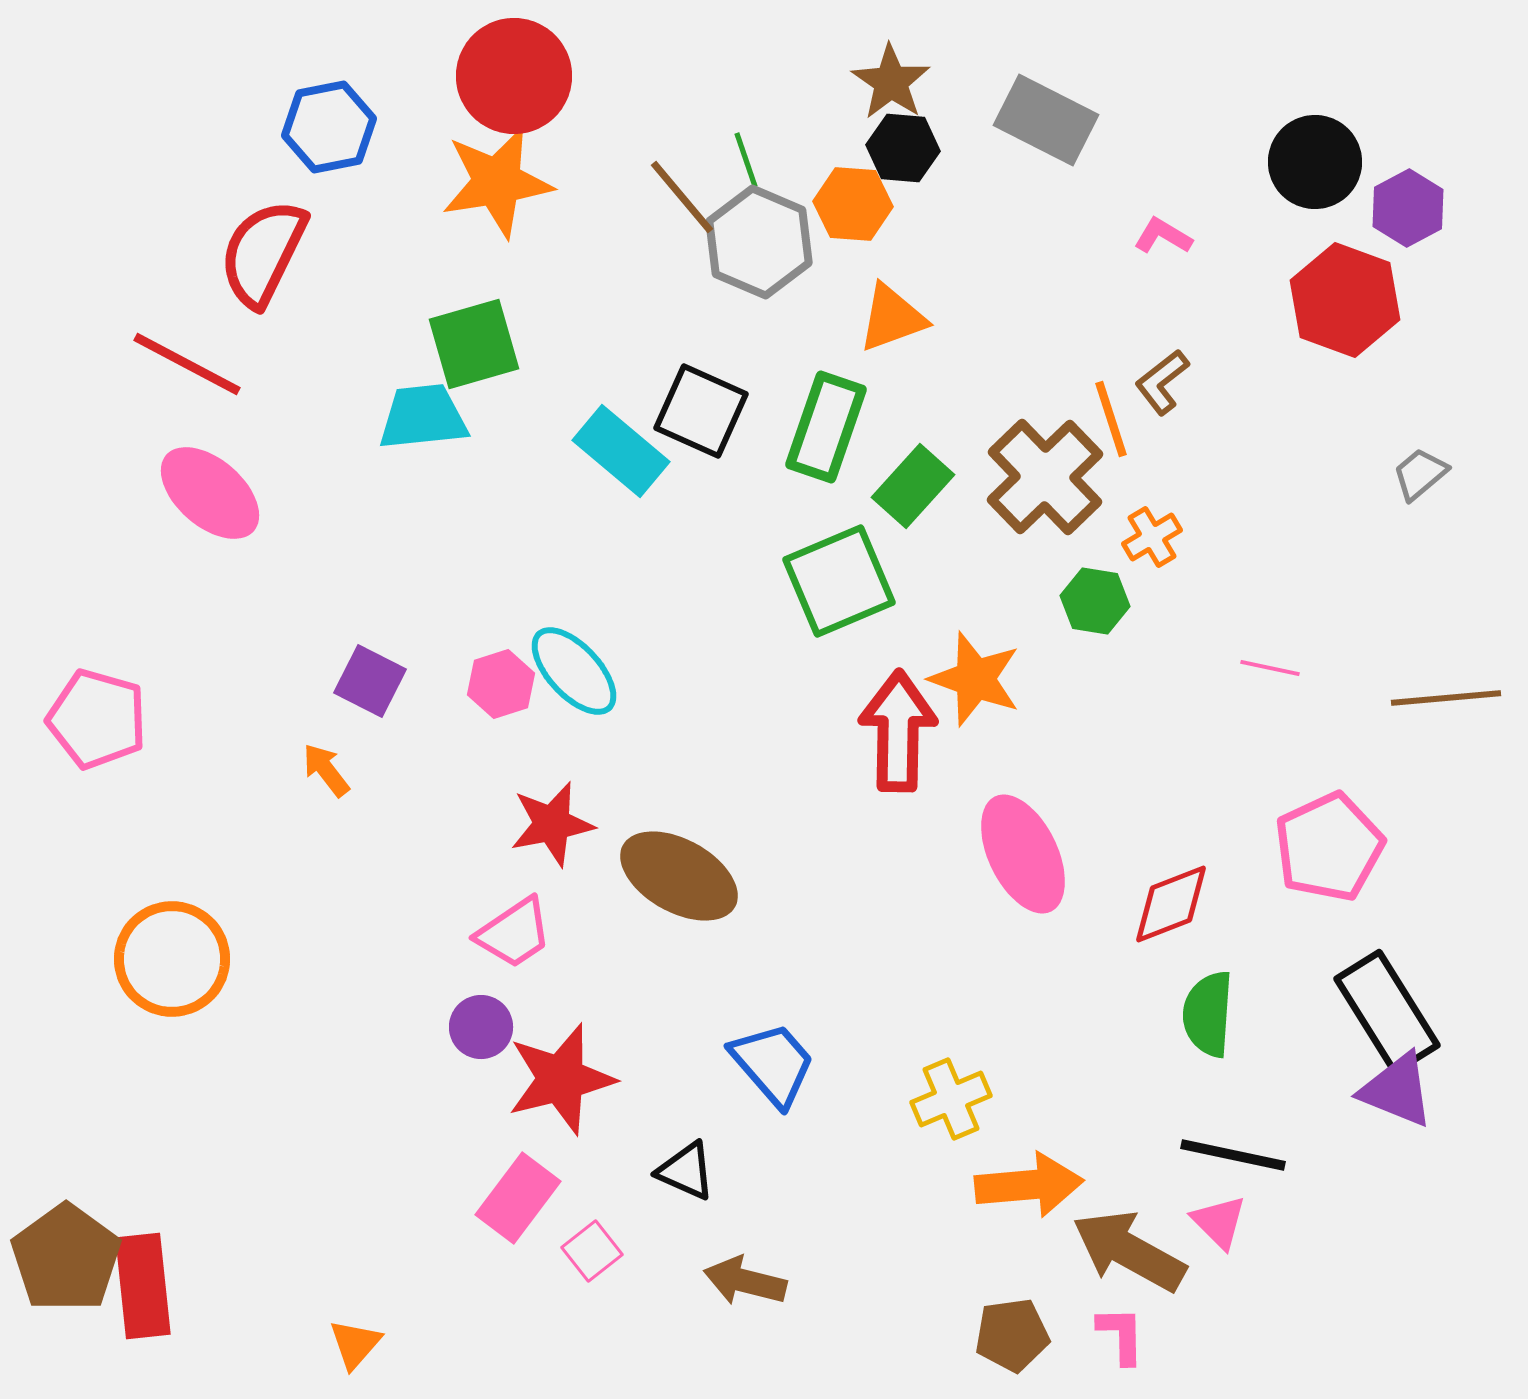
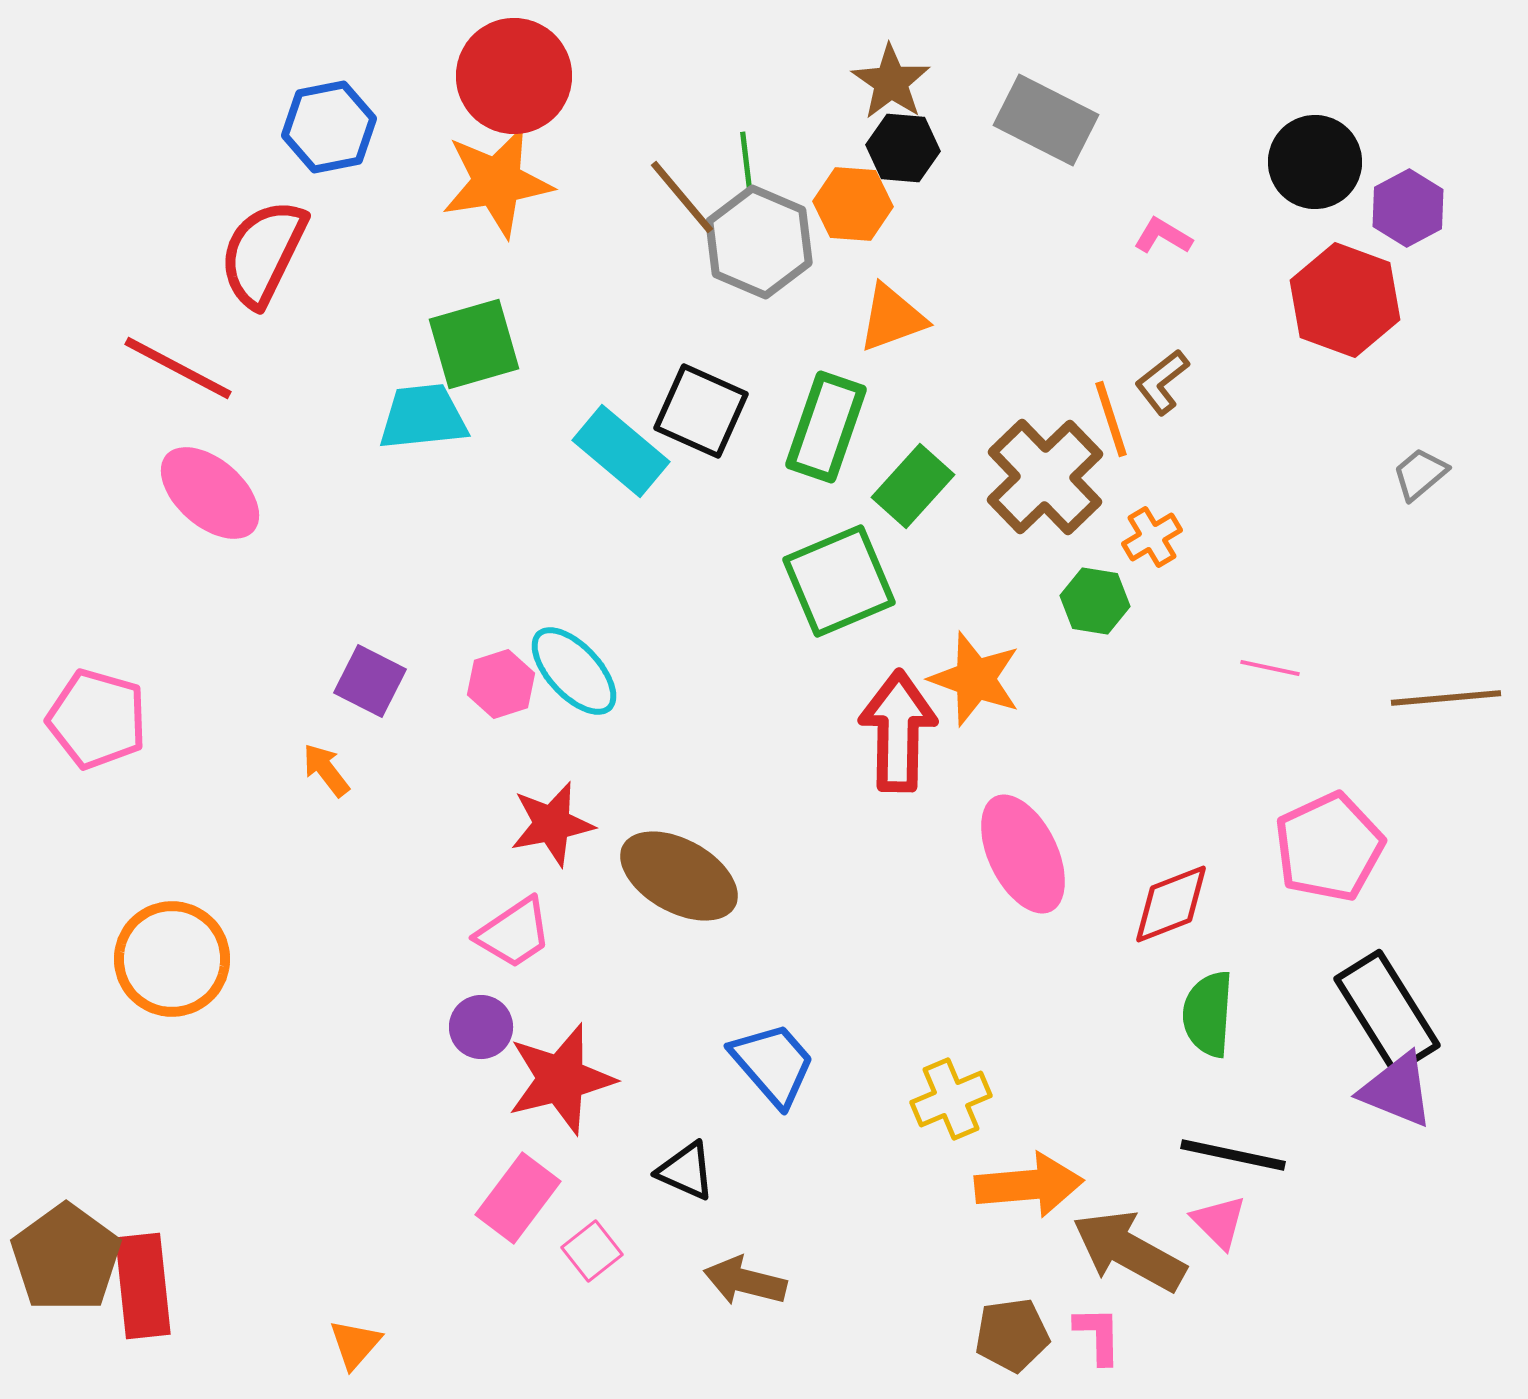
green line at (746, 160): rotated 12 degrees clockwise
red line at (187, 364): moved 9 px left, 4 px down
pink L-shape at (1121, 1335): moved 23 px left
